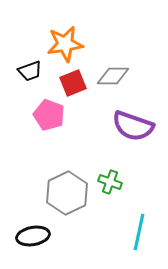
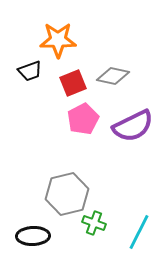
orange star: moved 7 px left, 4 px up; rotated 9 degrees clockwise
gray diamond: rotated 12 degrees clockwise
pink pentagon: moved 34 px right, 4 px down; rotated 24 degrees clockwise
purple semicircle: rotated 45 degrees counterclockwise
green cross: moved 16 px left, 41 px down
gray hexagon: moved 1 px down; rotated 12 degrees clockwise
cyan line: rotated 15 degrees clockwise
black ellipse: rotated 8 degrees clockwise
